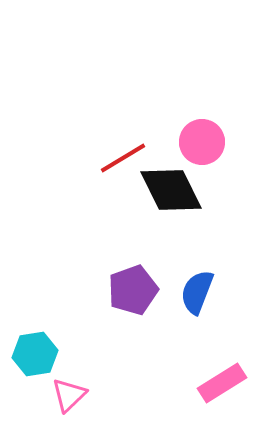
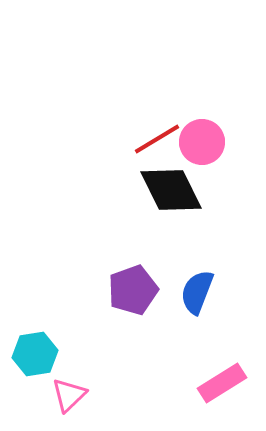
red line: moved 34 px right, 19 px up
